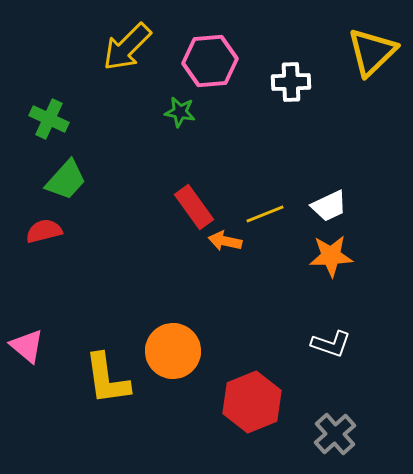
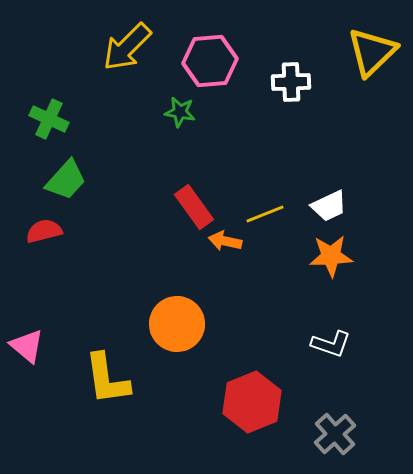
orange circle: moved 4 px right, 27 px up
